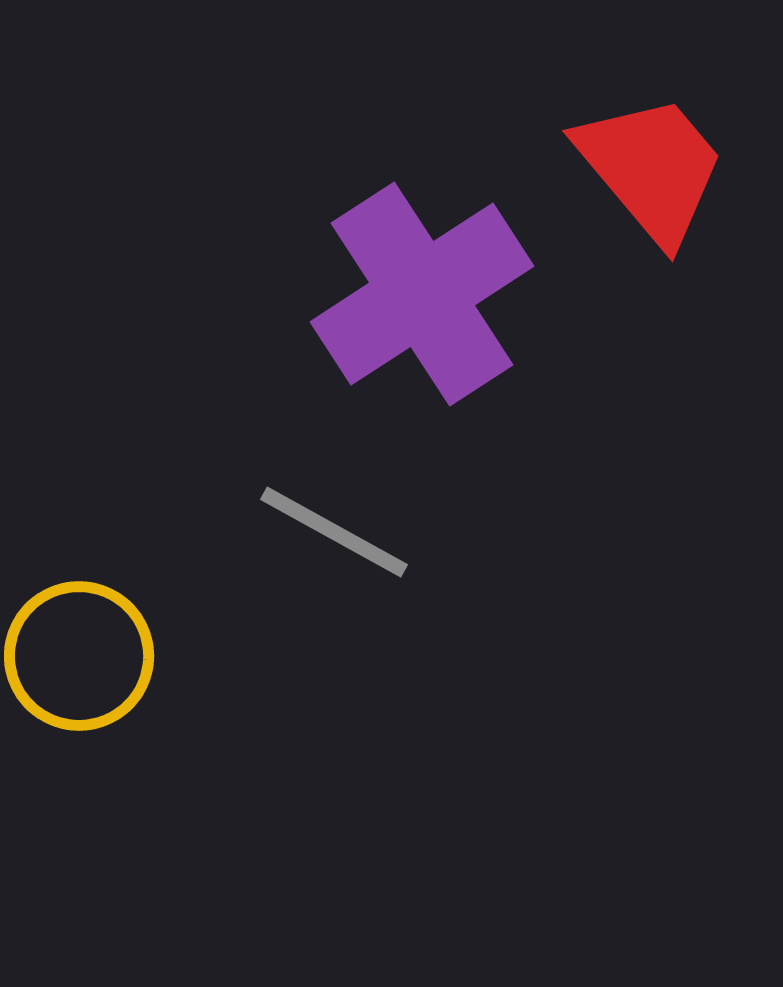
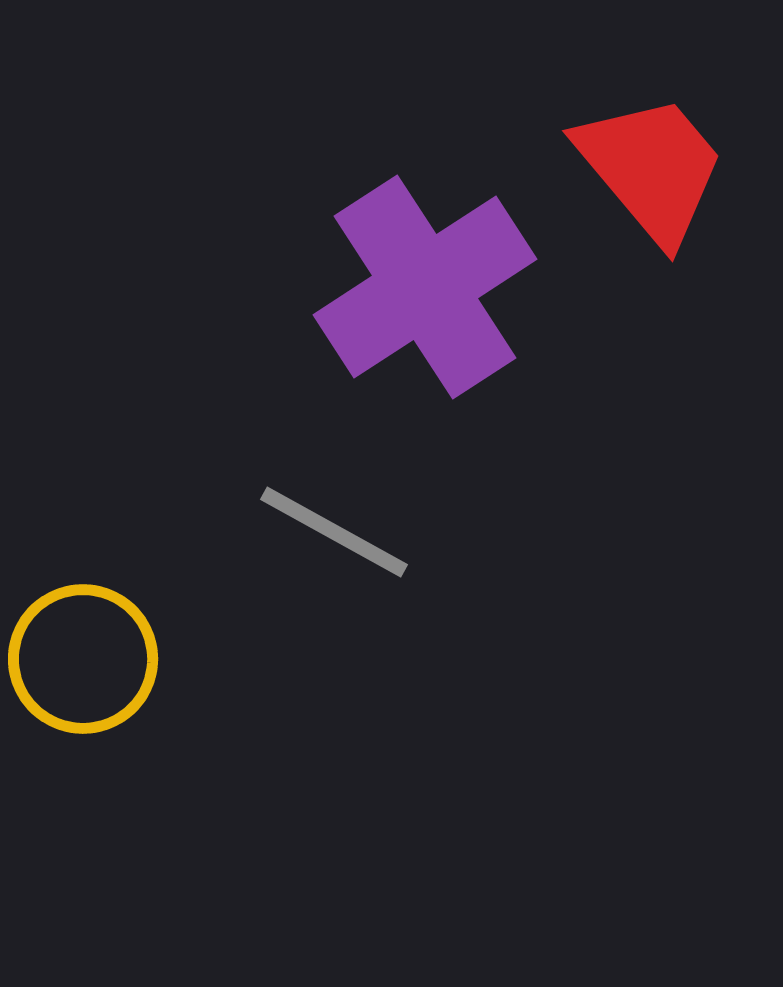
purple cross: moved 3 px right, 7 px up
yellow circle: moved 4 px right, 3 px down
